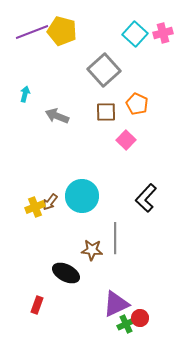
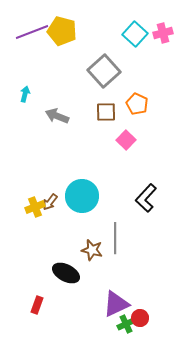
gray square: moved 1 px down
brown star: rotated 10 degrees clockwise
